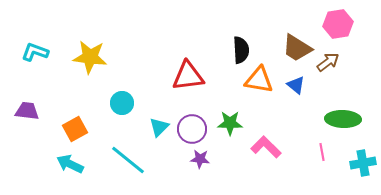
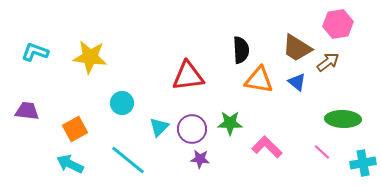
blue triangle: moved 1 px right, 3 px up
pink L-shape: moved 1 px right
pink line: rotated 36 degrees counterclockwise
